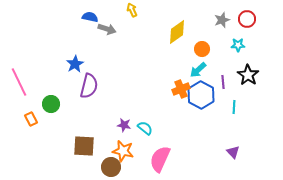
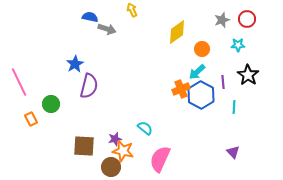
cyan arrow: moved 1 px left, 2 px down
purple star: moved 9 px left, 14 px down; rotated 24 degrees counterclockwise
